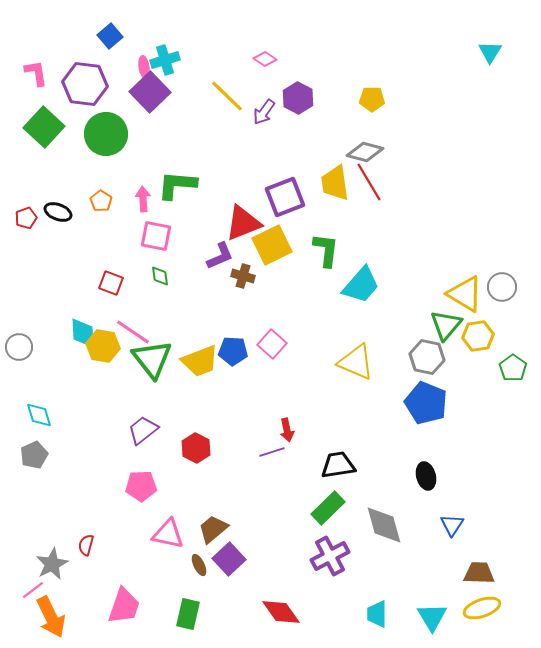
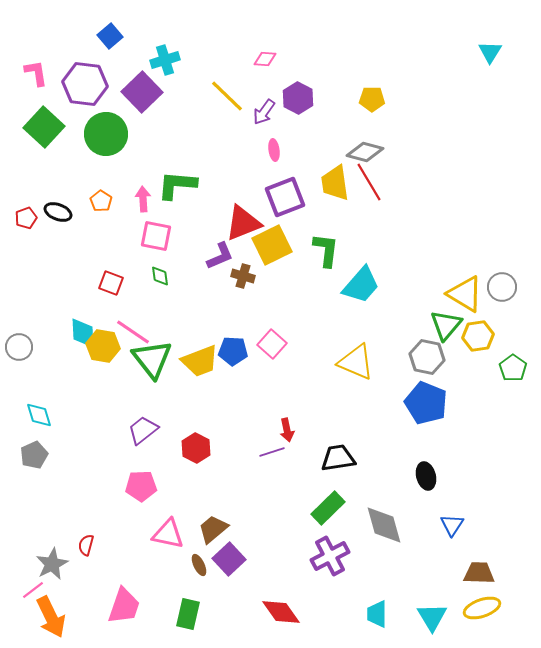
pink diamond at (265, 59): rotated 30 degrees counterclockwise
pink ellipse at (144, 67): moved 130 px right, 83 px down
purple square at (150, 92): moved 8 px left
black trapezoid at (338, 465): moved 7 px up
